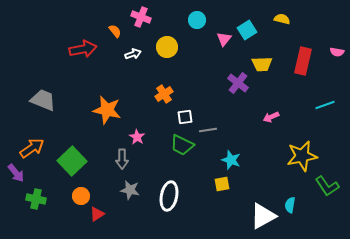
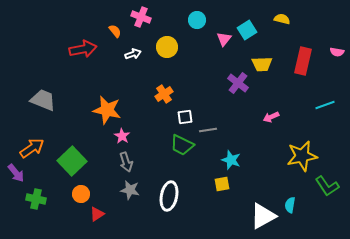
pink star: moved 15 px left, 1 px up
gray arrow: moved 4 px right, 3 px down; rotated 18 degrees counterclockwise
orange circle: moved 2 px up
